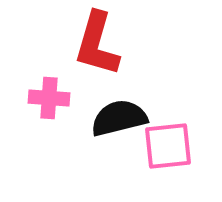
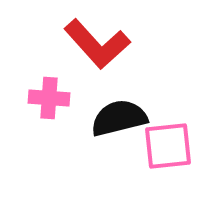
red L-shape: rotated 58 degrees counterclockwise
